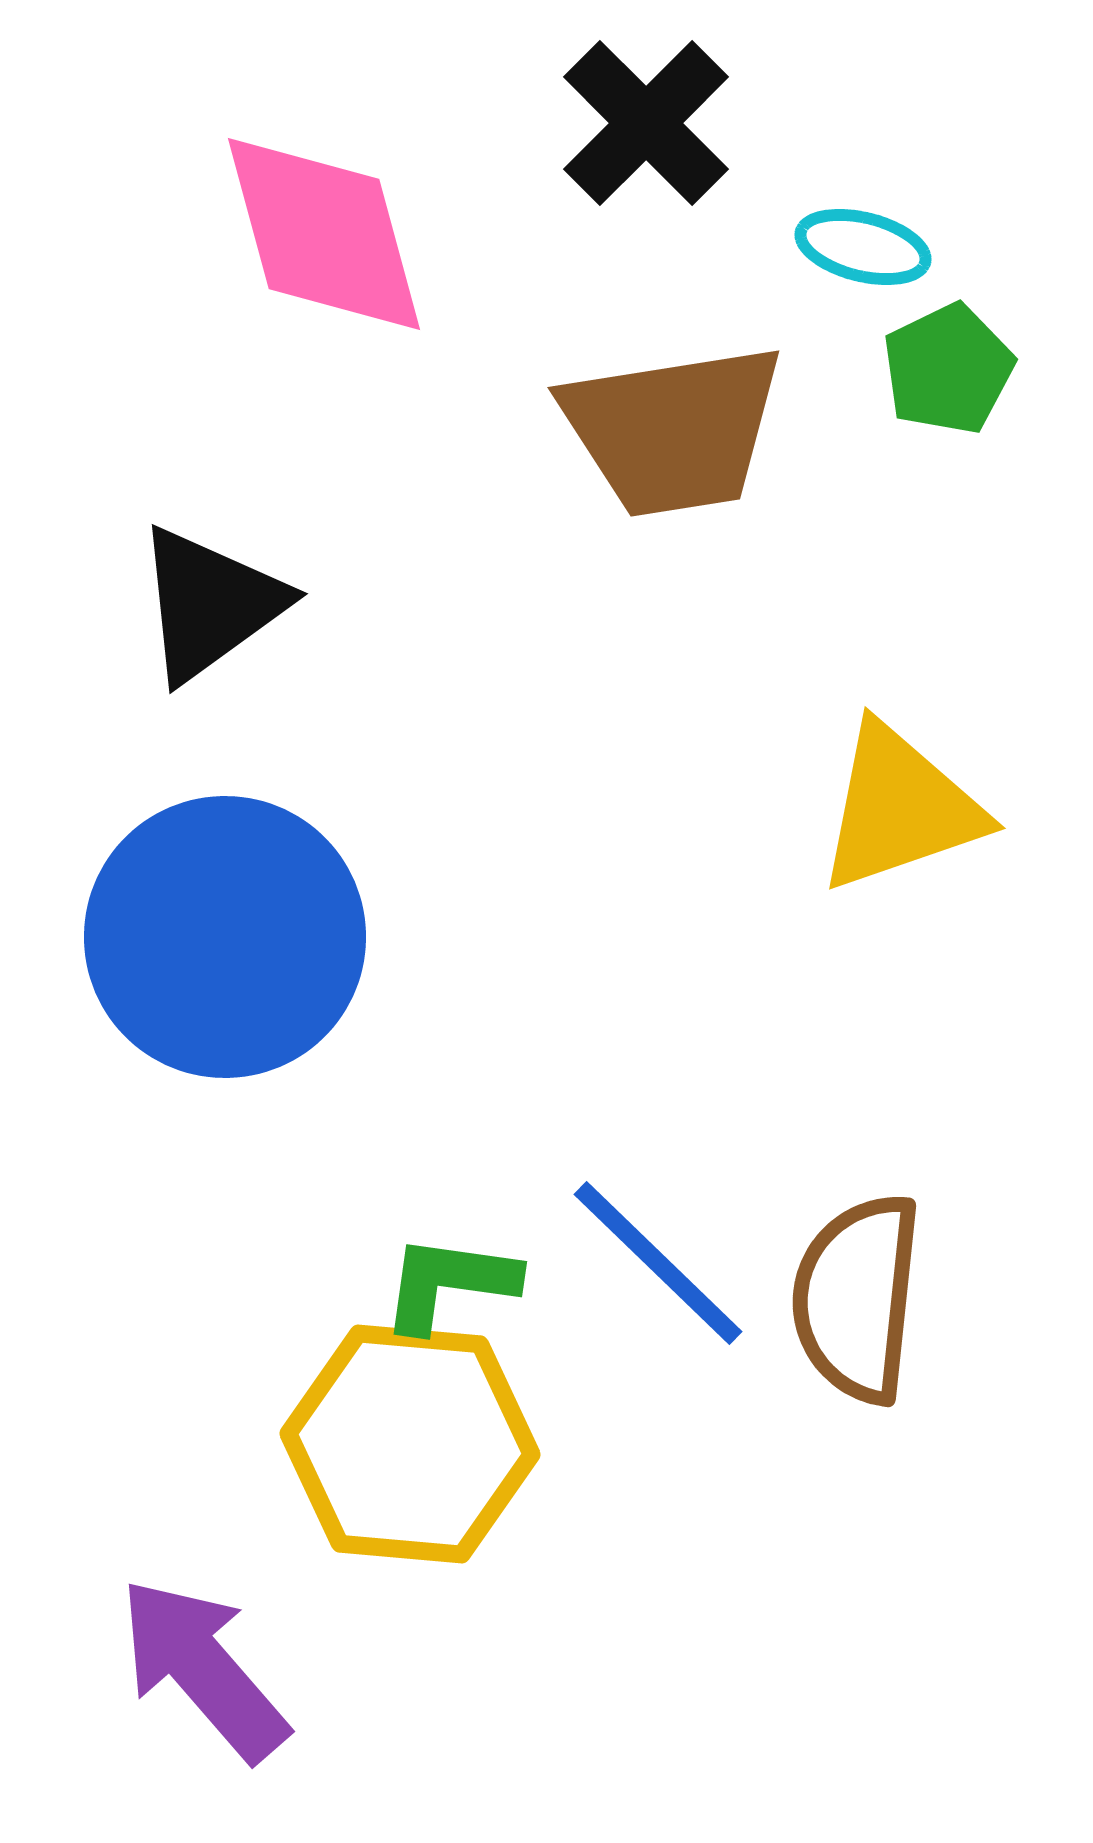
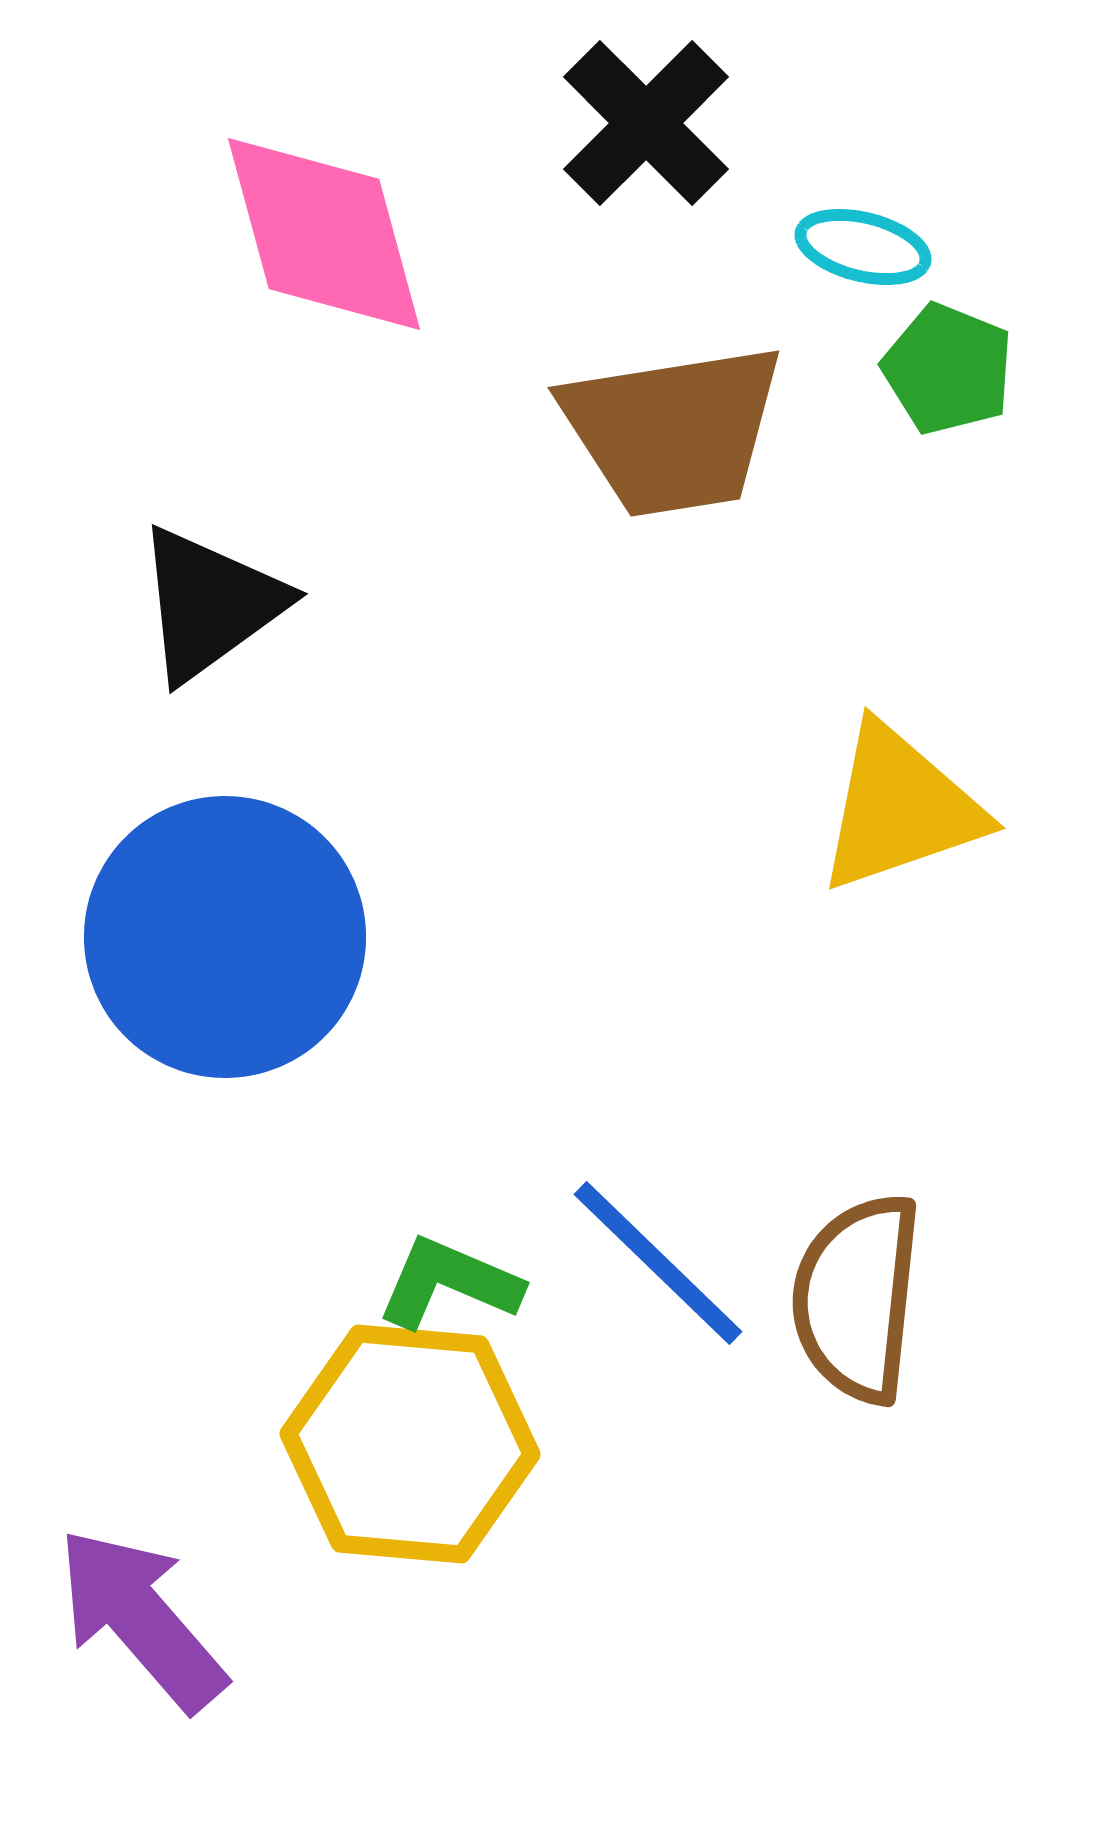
green pentagon: rotated 24 degrees counterclockwise
green L-shape: rotated 15 degrees clockwise
purple arrow: moved 62 px left, 50 px up
